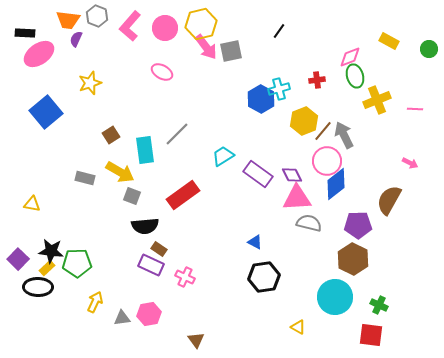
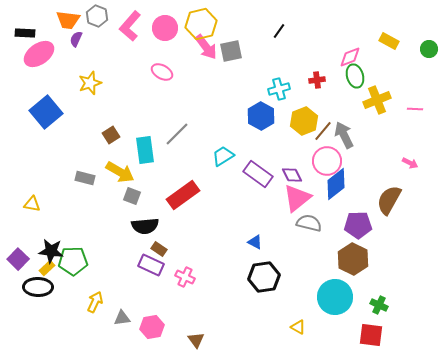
blue hexagon at (261, 99): moved 17 px down
pink triangle at (297, 198): rotated 36 degrees counterclockwise
green pentagon at (77, 263): moved 4 px left, 2 px up
pink hexagon at (149, 314): moved 3 px right, 13 px down
